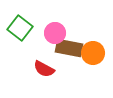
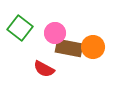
orange circle: moved 6 px up
